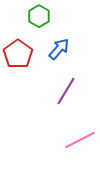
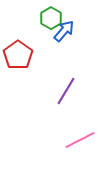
green hexagon: moved 12 px right, 2 px down
blue arrow: moved 5 px right, 18 px up
red pentagon: moved 1 px down
